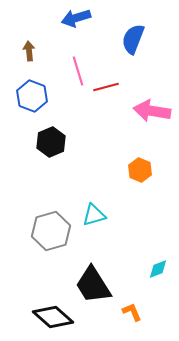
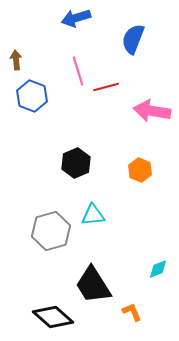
brown arrow: moved 13 px left, 9 px down
black hexagon: moved 25 px right, 21 px down
cyan triangle: moved 1 px left; rotated 10 degrees clockwise
